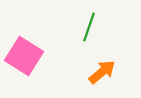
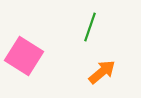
green line: moved 1 px right
